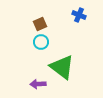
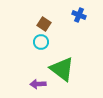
brown square: moved 4 px right; rotated 32 degrees counterclockwise
green triangle: moved 2 px down
